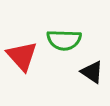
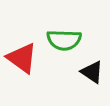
red triangle: moved 2 px down; rotated 12 degrees counterclockwise
